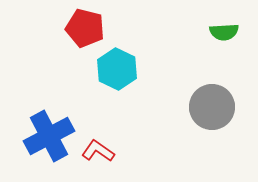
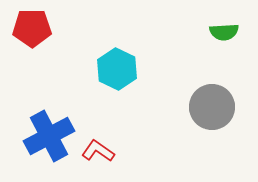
red pentagon: moved 53 px left; rotated 15 degrees counterclockwise
